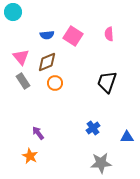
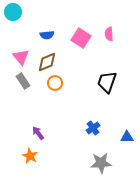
pink square: moved 8 px right, 2 px down
